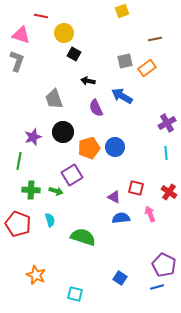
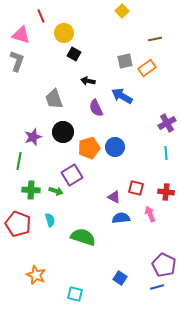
yellow square: rotated 24 degrees counterclockwise
red line: rotated 56 degrees clockwise
red cross: moved 3 px left; rotated 28 degrees counterclockwise
